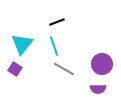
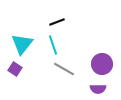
cyan line: moved 1 px left, 1 px up
